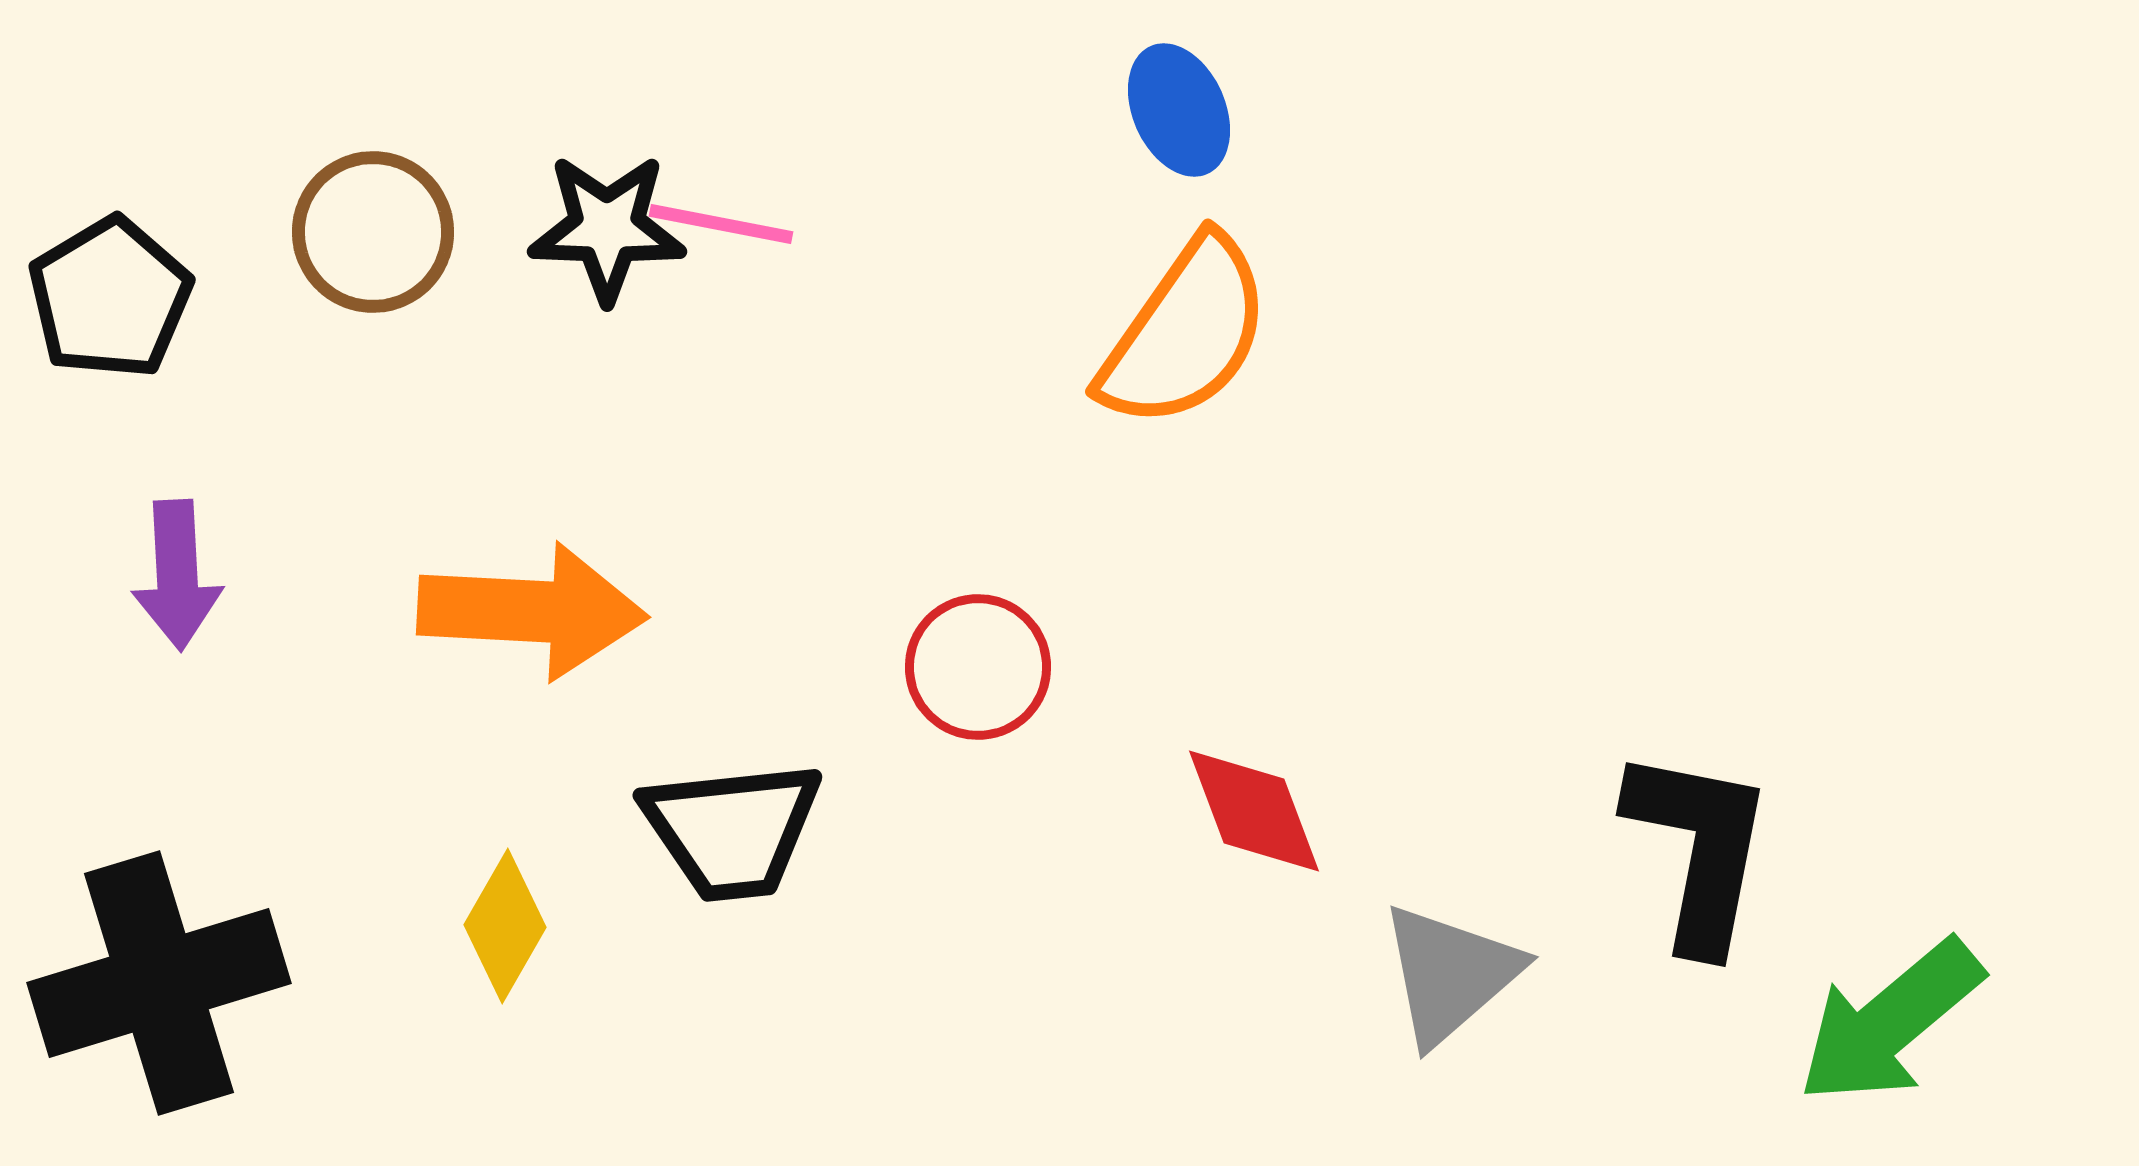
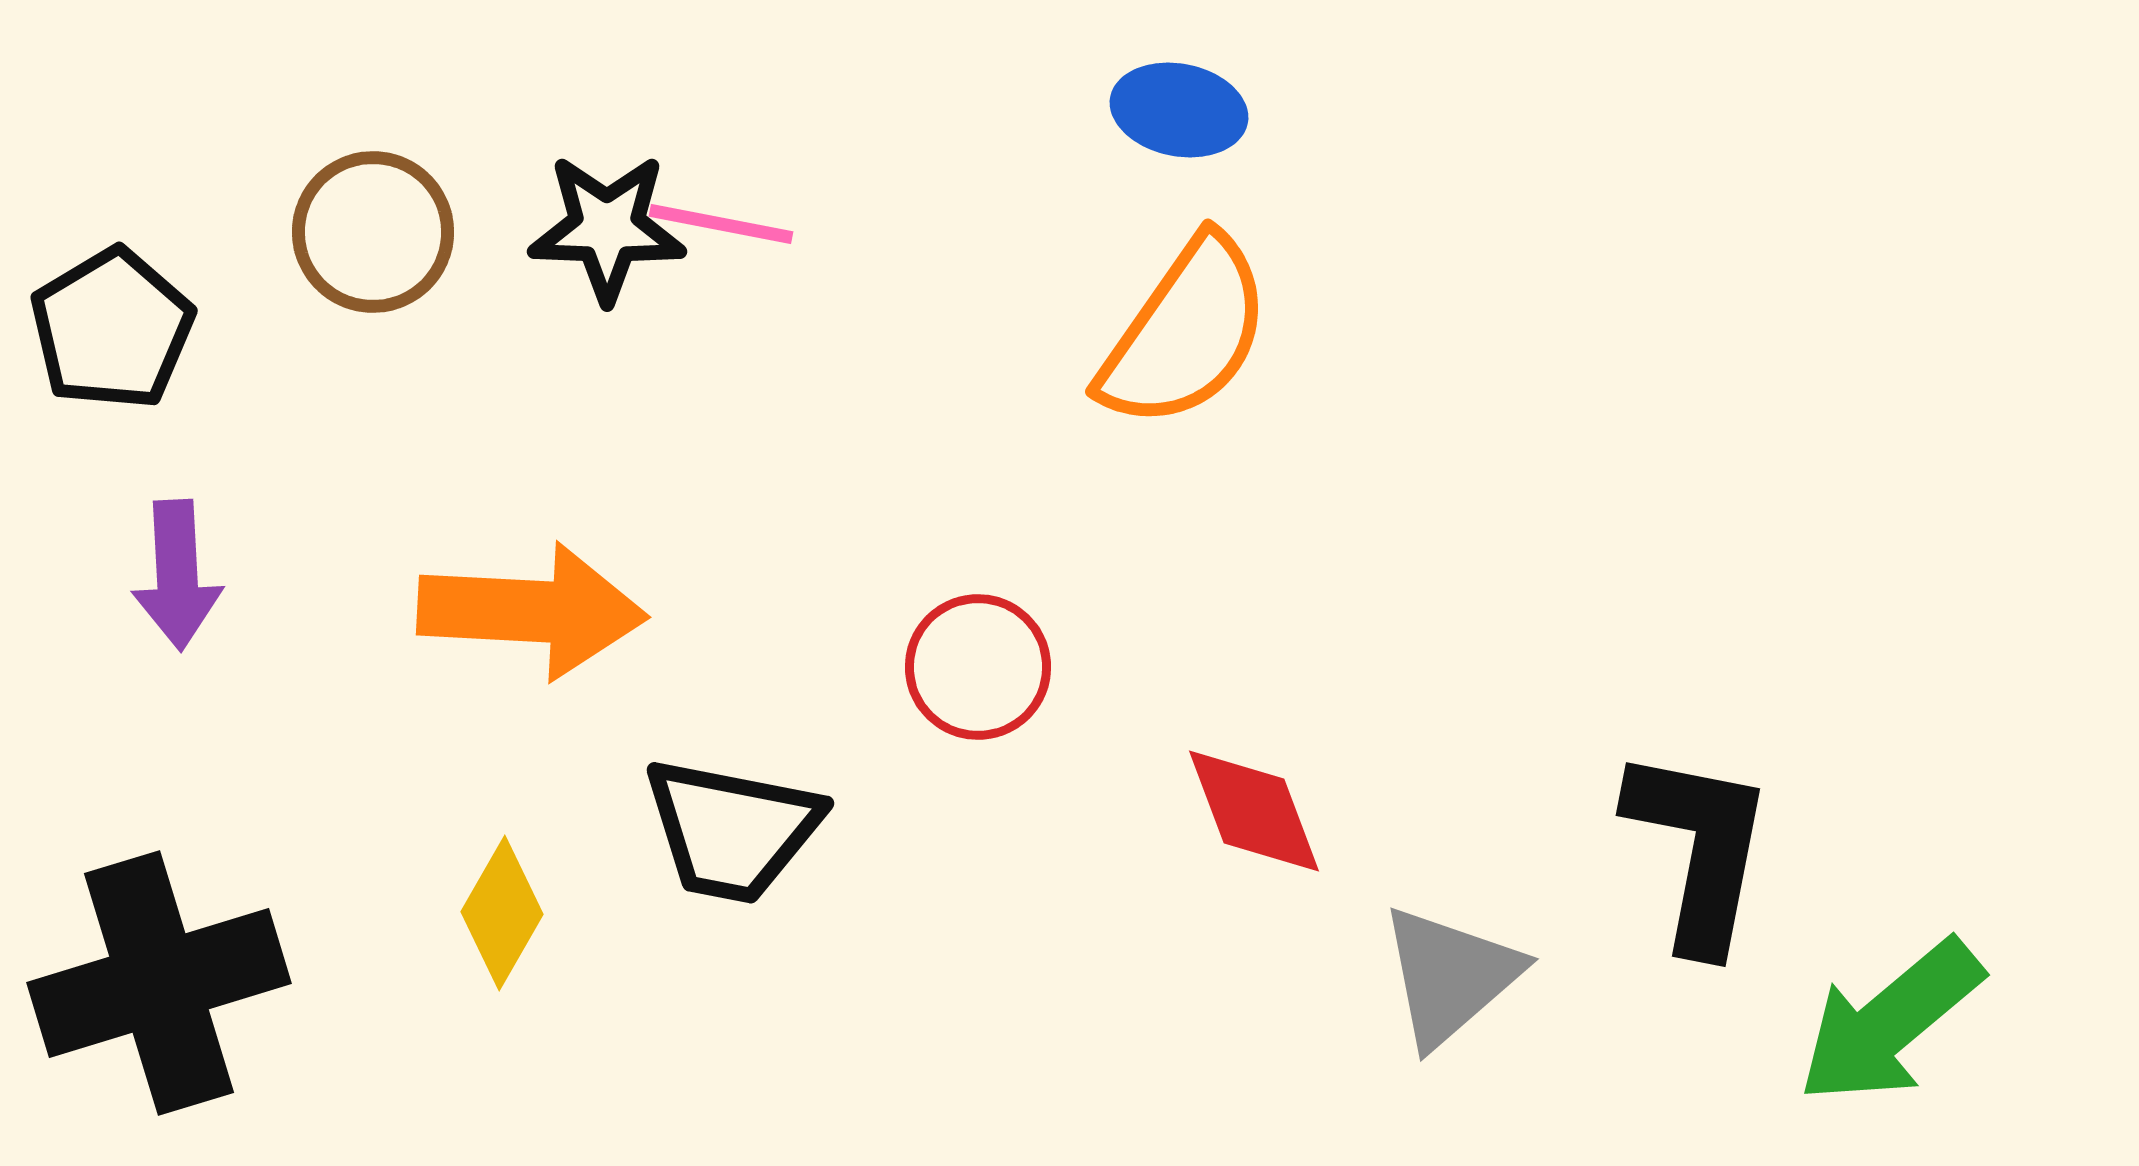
blue ellipse: rotated 55 degrees counterclockwise
black pentagon: moved 2 px right, 31 px down
black trapezoid: rotated 17 degrees clockwise
yellow diamond: moved 3 px left, 13 px up
gray triangle: moved 2 px down
